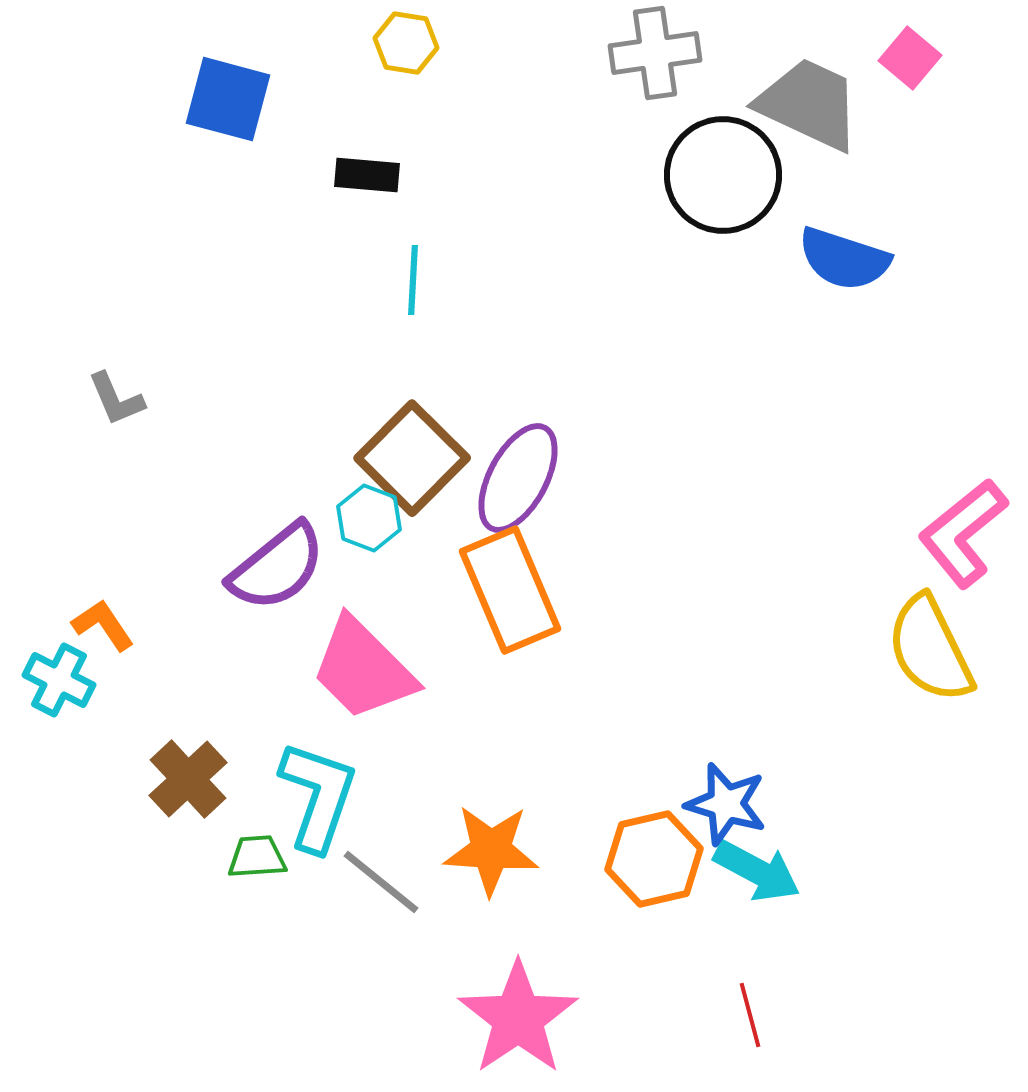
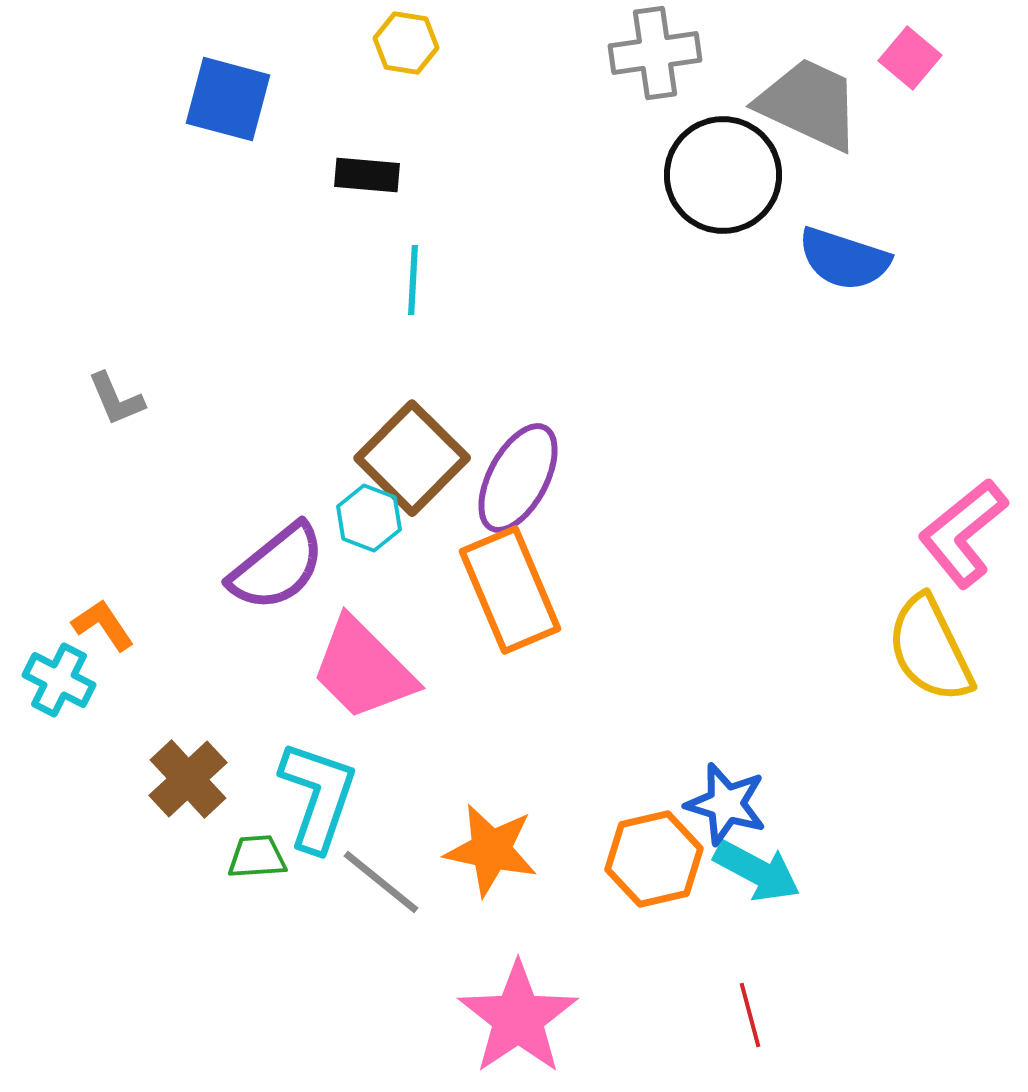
orange star: rotated 8 degrees clockwise
